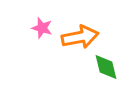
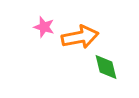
pink star: moved 2 px right, 1 px up
